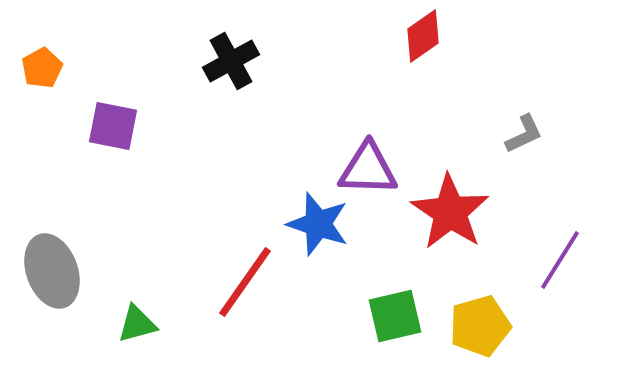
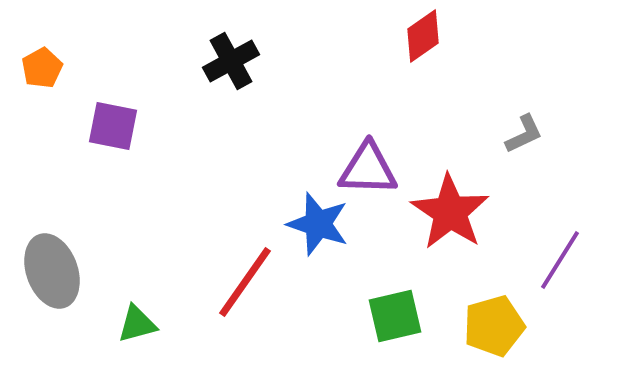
yellow pentagon: moved 14 px right
